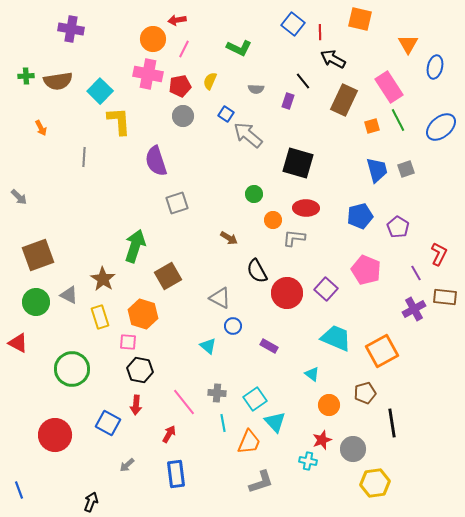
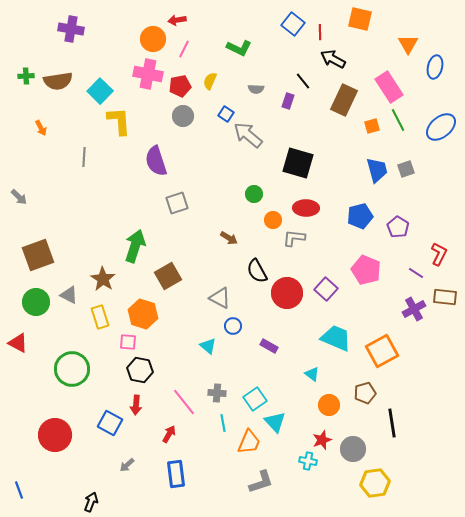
purple line at (416, 273): rotated 28 degrees counterclockwise
blue square at (108, 423): moved 2 px right
